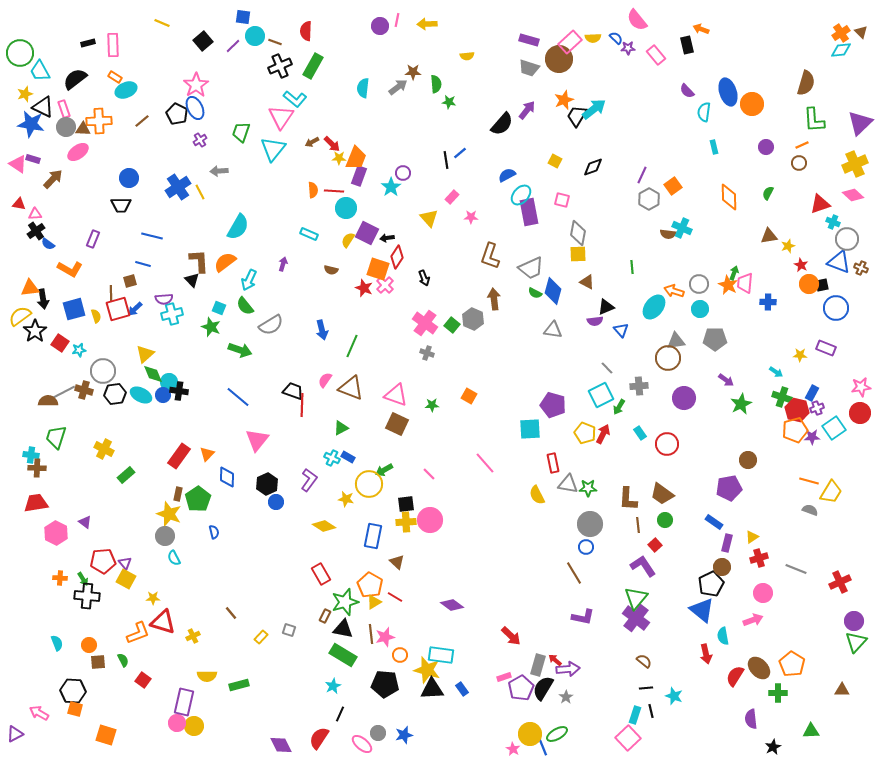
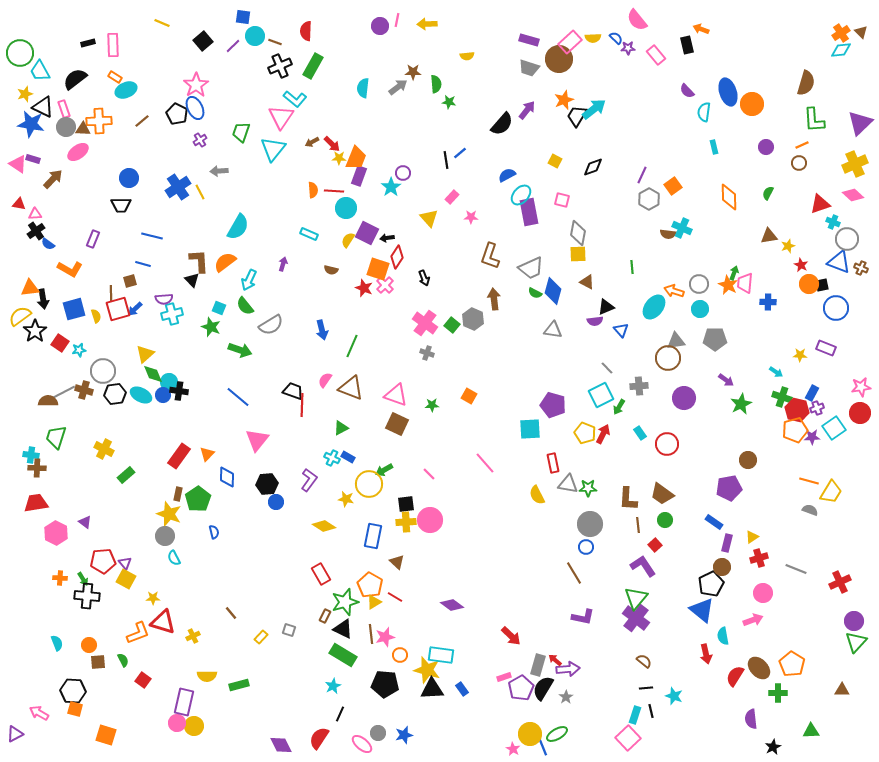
black hexagon at (267, 484): rotated 20 degrees clockwise
black triangle at (343, 629): rotated 15 degrees clockwise
